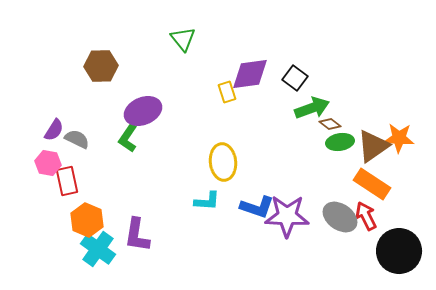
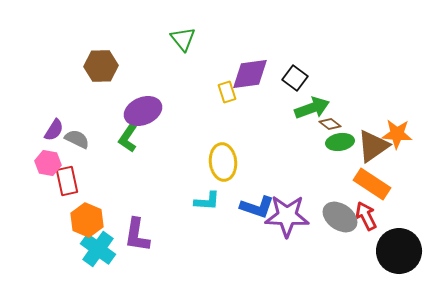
orange star: moved 2 px left, 4 px up
